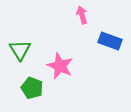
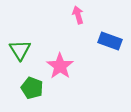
pink arrow: moved 4 px left
pink star: rotated 12 degrees clockwise
